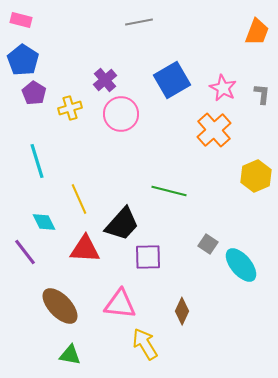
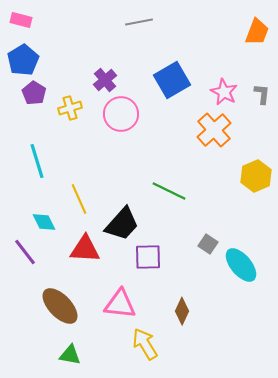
blue pentagon: rotated 8 degrees clockwise
pink star: moved 1 px right, 4 px down
green line: rotated 12 degrees clockwise
